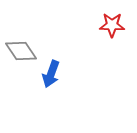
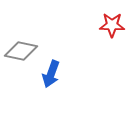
gray diamond: rotated 44 degrees counterclockwise
